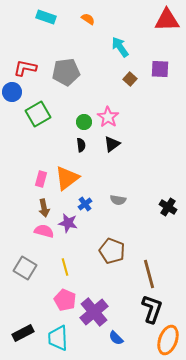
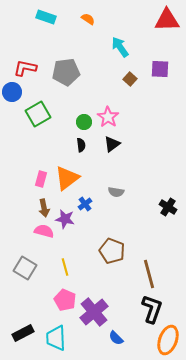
gray semicircle: moved 2 px left, 8 px up
purple star: moved 3 px left, 4 px up
cyan trapezoid: moved 2 px left
